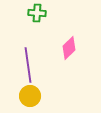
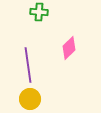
green cross: moved 2 px right, 1 px up
yellow circle: moved 3 px down
